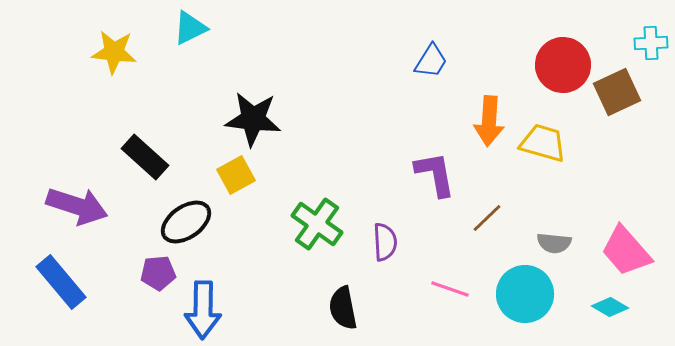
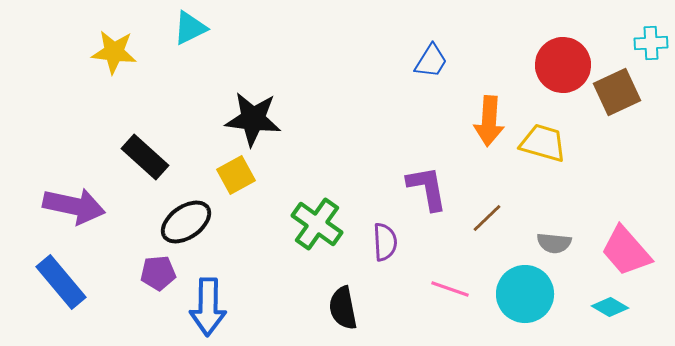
purple L-shape: moved 8 px left, 14 px down
purple arrow: moved 3 px left; rotated 6 degrees counterclockwise
blue arrow: moved 5 px right, 3 px up
